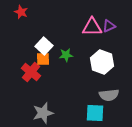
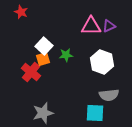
pink triangle: moved 1 px left, 1 px up
orange square: rotated 16 degrees counterclockwise
